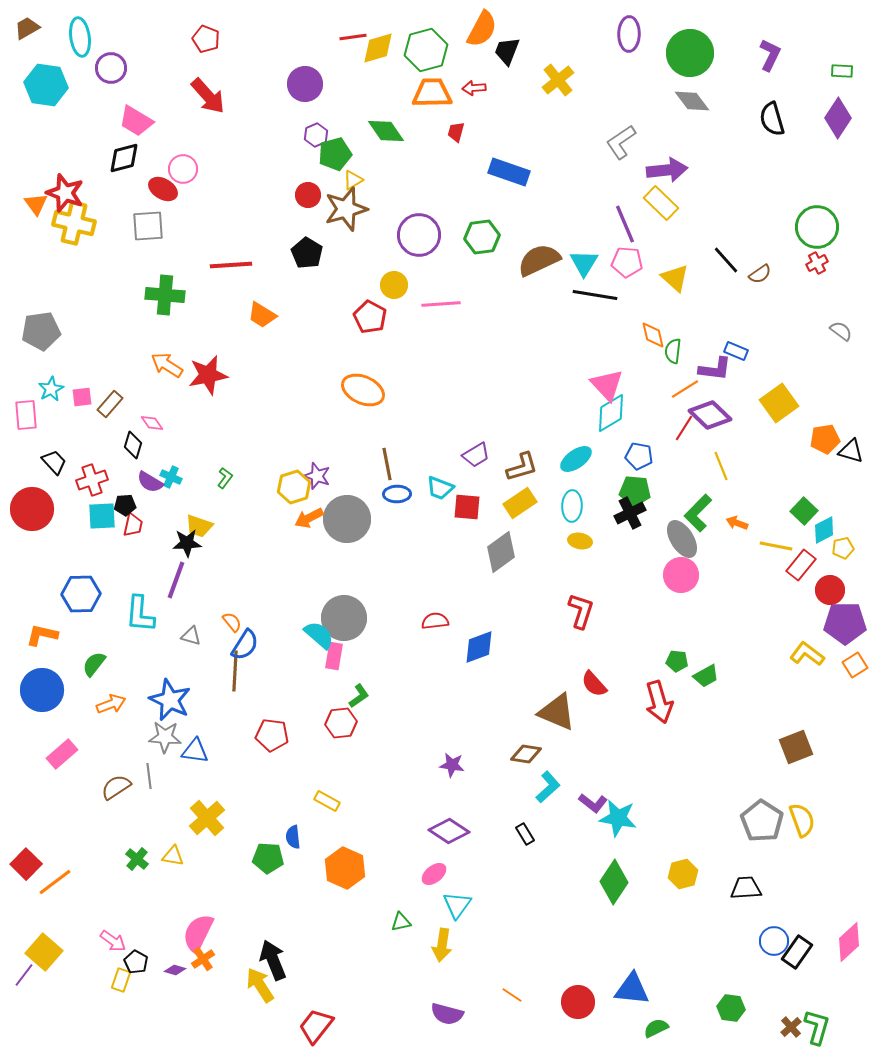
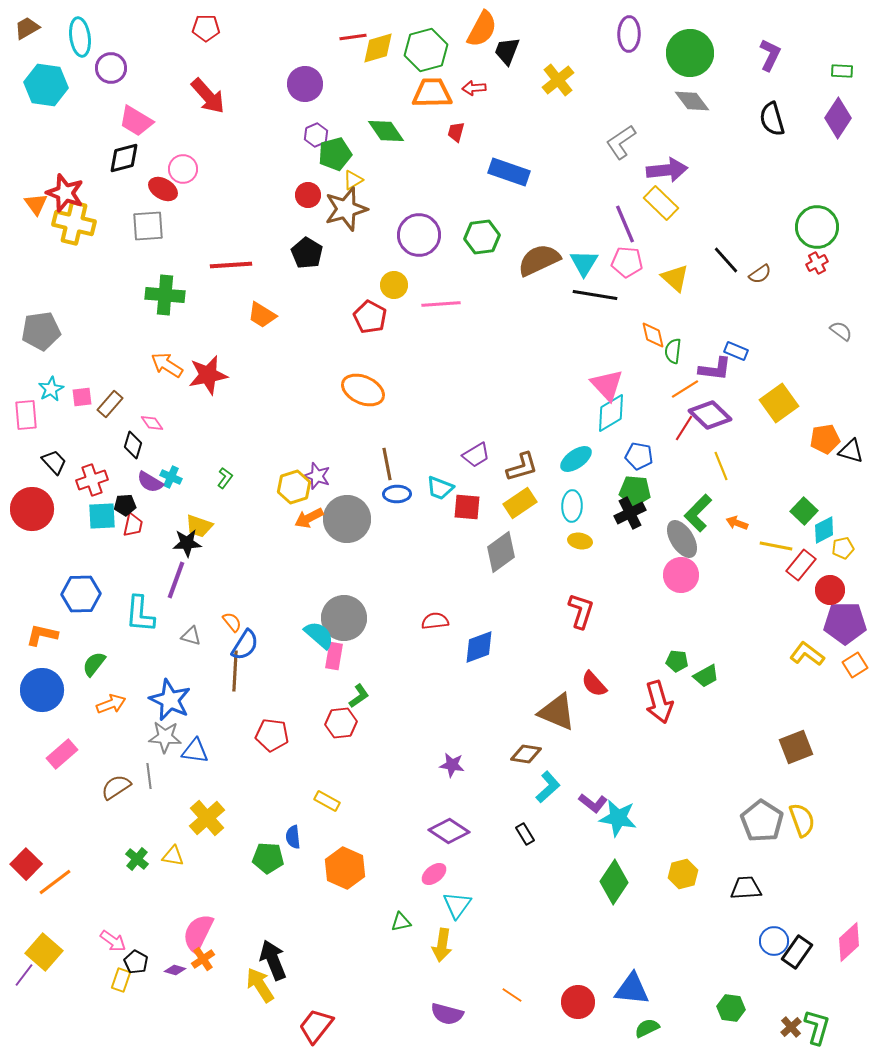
red pentagon at (206, 39): moved 11 px up; rotated 20 degrees counterclockwise
green semicircle at (656, 1028): moved 9 px left
